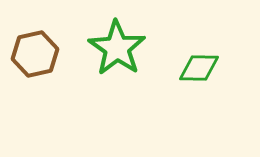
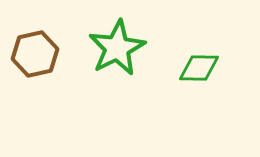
green star: rotated 10 degrees clockwise
